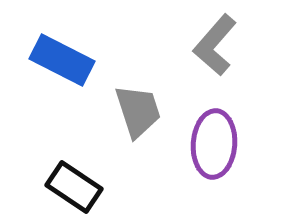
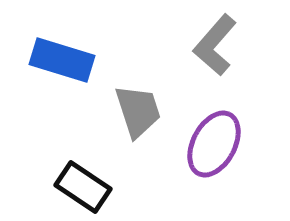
blue rectangle: rotated 10 degrees counterclockwise
purple ellipse: rotated 24 degrees clockwise
black rectangle: moved 9 px right
